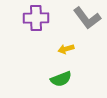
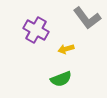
purple cross: moved 12 px down; rotated 30 degrees clockwise
